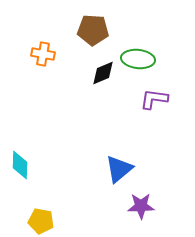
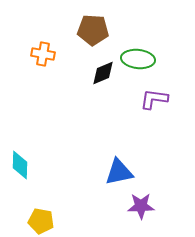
blue triangle: moved 3 px down; rotated 28 degrees clockwise
